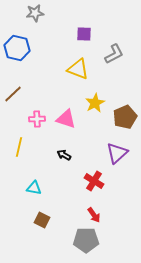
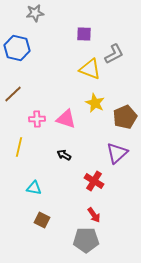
yellow triangle: moved 12 px right
yellow star: rotated 18 degrees counterclockwise
